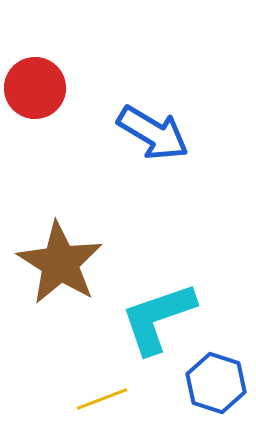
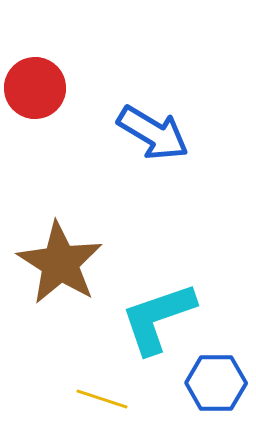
blue hexagon: rotated 18 degrees counterclockwise
yellow line: rotated 39 degrees clockwise
